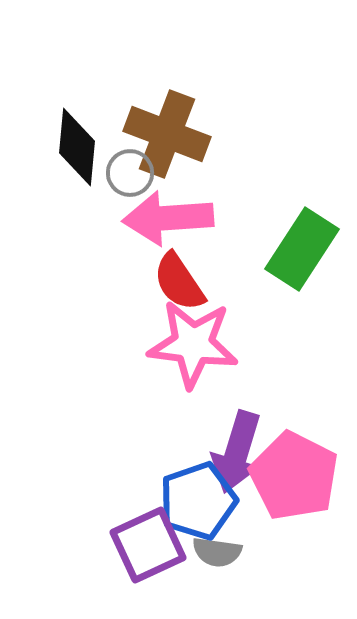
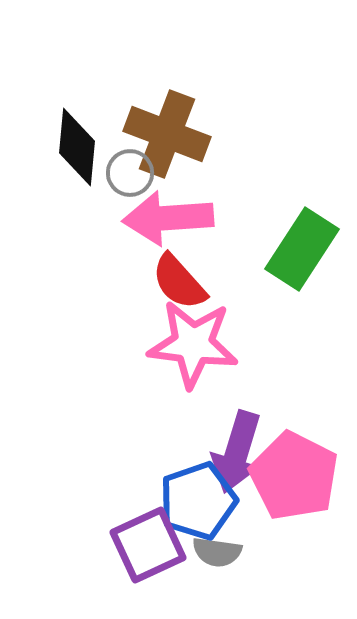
red semicircle: rotated 8 degrees counterclockwise
